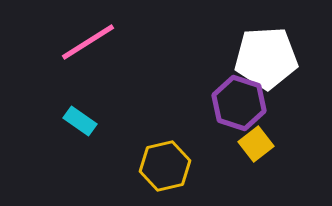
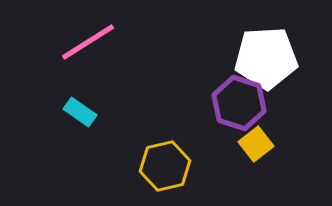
cyan rectangle: moved 9 px up
